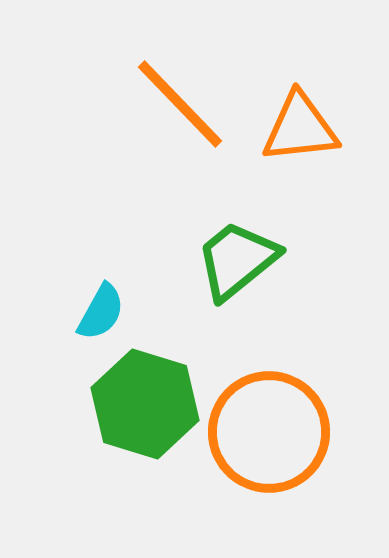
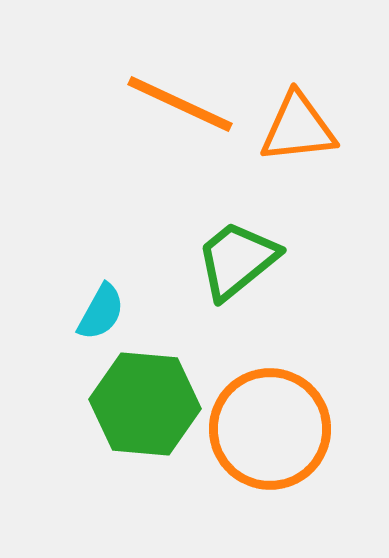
orange line: rotated 21 degrees counterclockwise
orange triangle: moved 2 px left
green hexagon: rotated 12 degrees counterclockwise
orange circle: moved 1 px right, 3 px up
